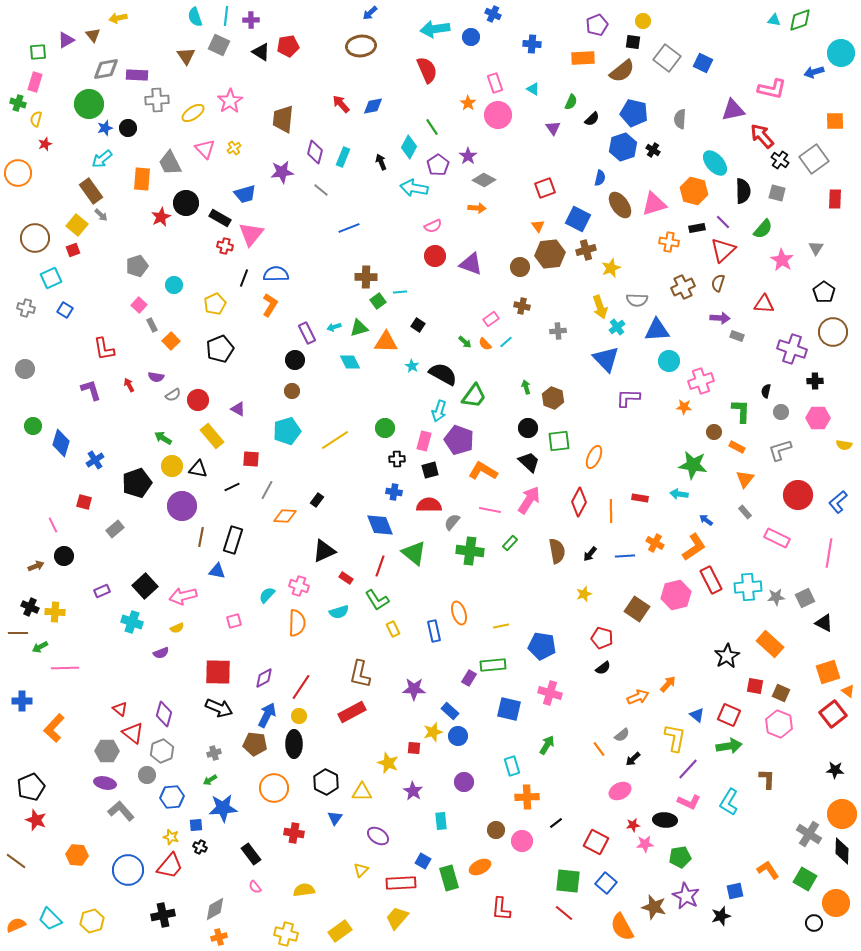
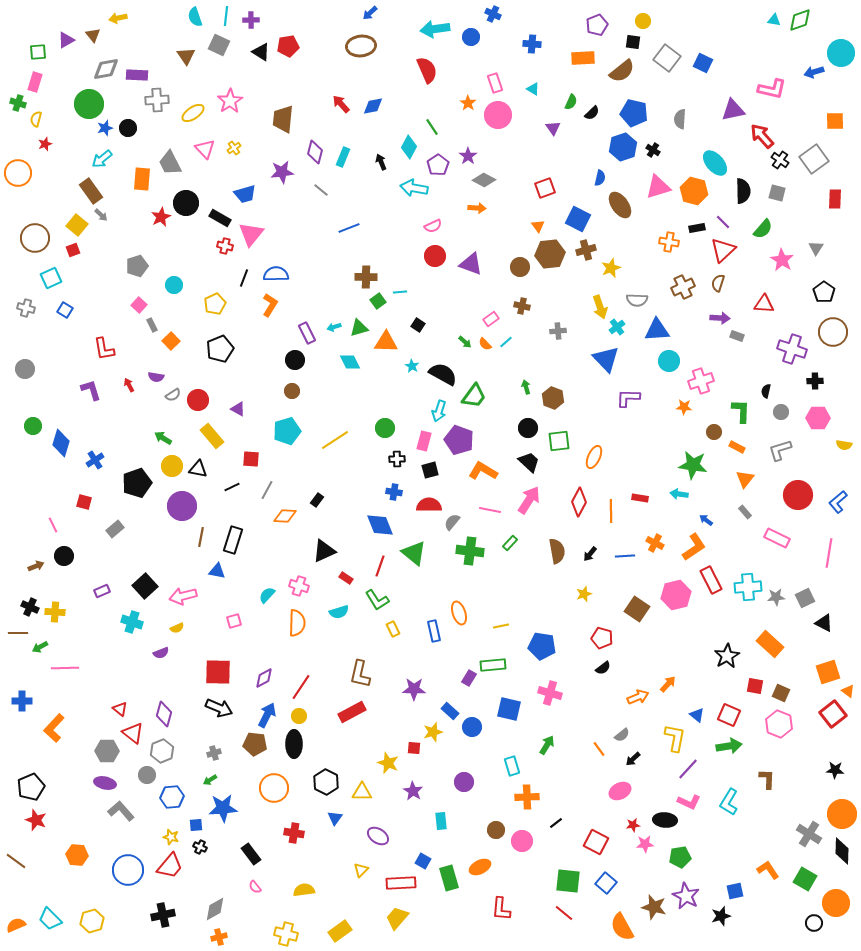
black semicircle at (592, 119): moved 6 px up
pink triangle at (654, 204): moved 4 px right, 17 px up
blue circle at (458, 736): moved 14 px right, 9 px up
